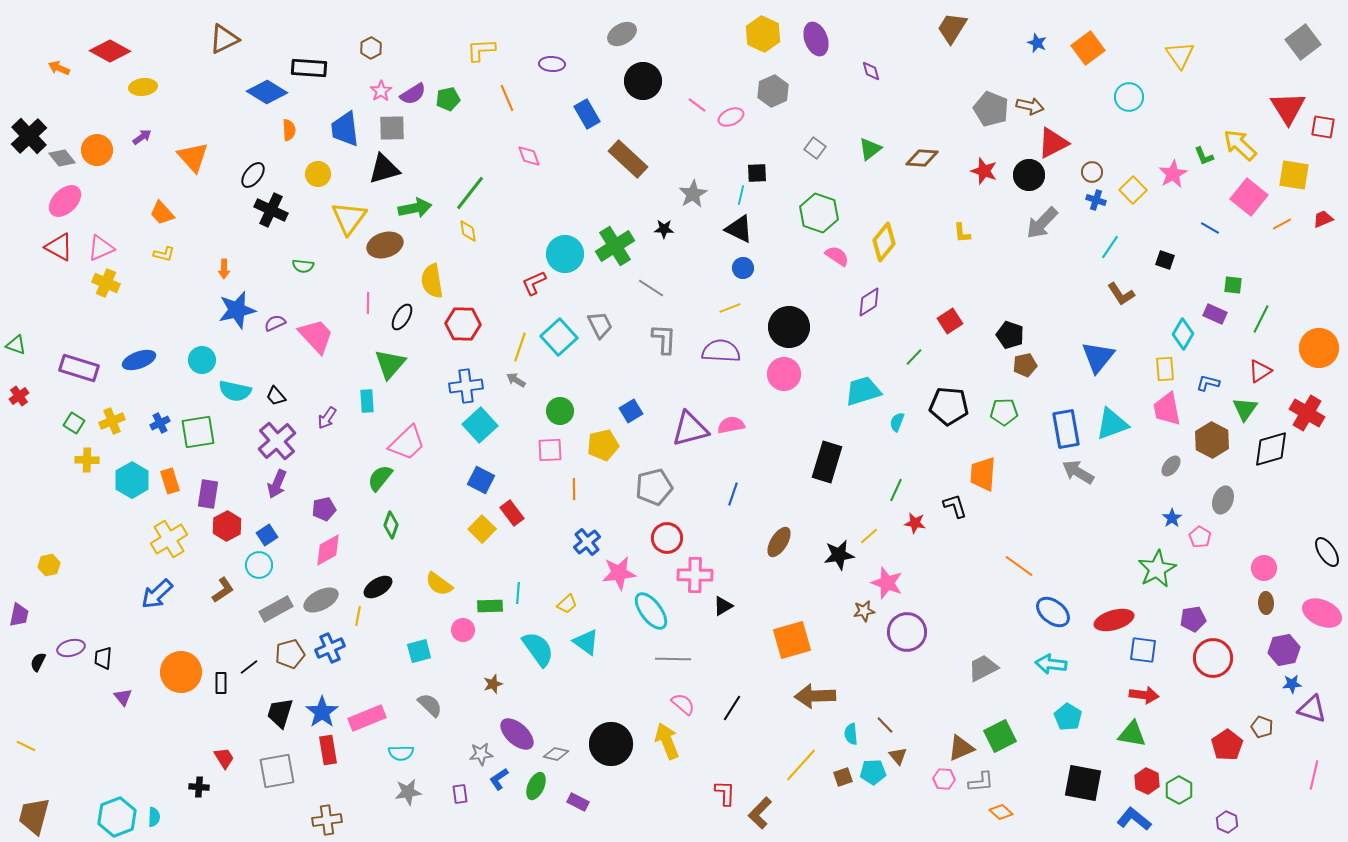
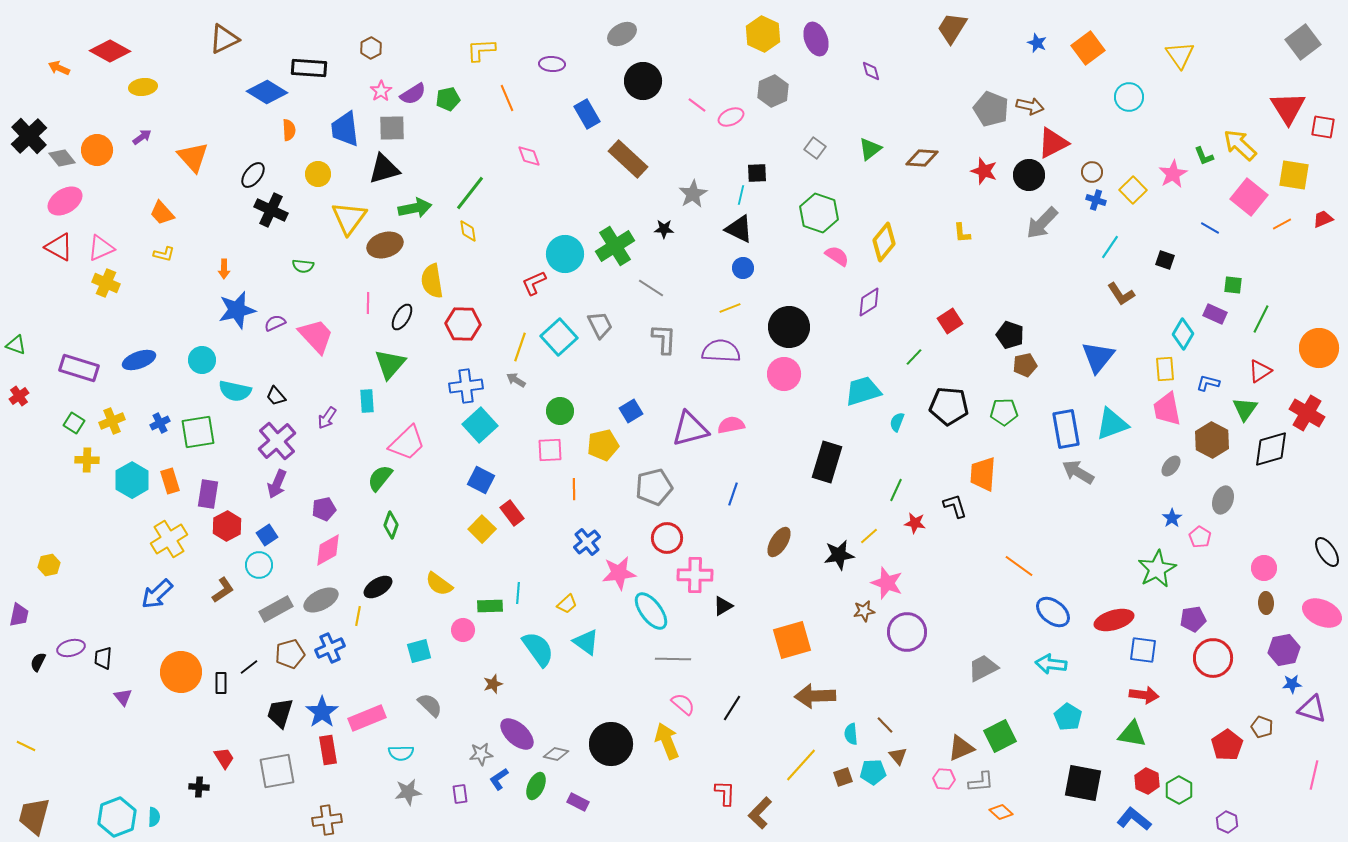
pink ellipse at (65, 201): rotated 12 degrees clockwise
